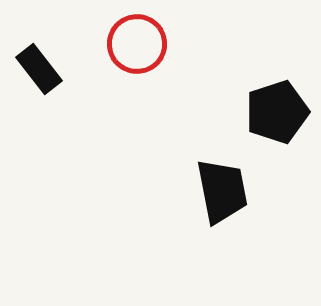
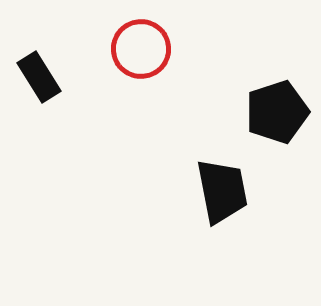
red circle: moved 4 px right, 5 px down
black rectangle: moved 8 px down; rotated 6 degrees clockwise
